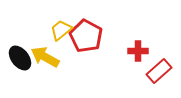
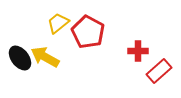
yellow trapezoid: moved 3 px left, 7 px up
red pentagon: moved 2 px right, 4 px up
